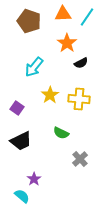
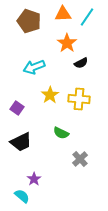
cyan arrow: rotated 30 degrees clockwise
black trapezoid: moved 1 px down
